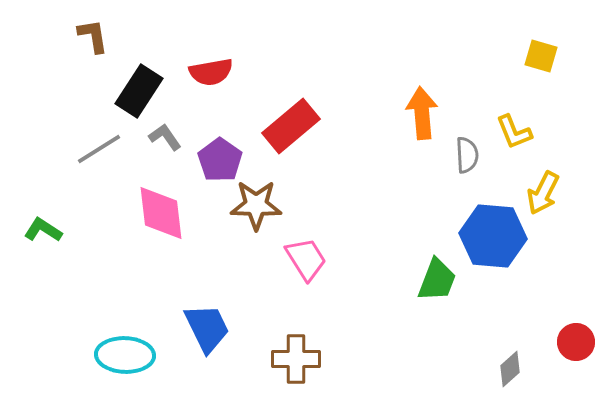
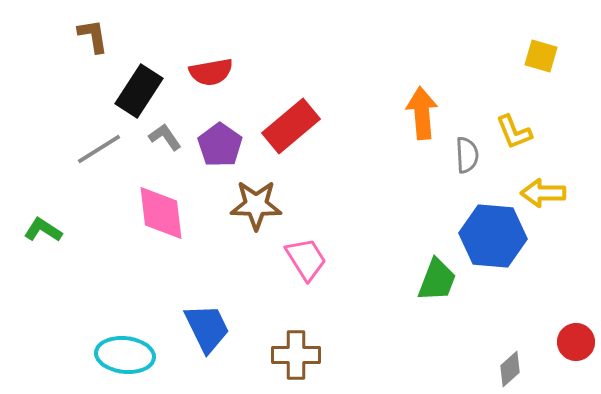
purple pentagon: moved 15 px up
yellow arrow: rotated 63 degrees clockwise
cyan ellipse: rotated 4 degrees clockwise
brown cross: moved 4 px up
